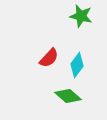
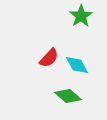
green star: rotated 25 degrees clockwise
cyan diamond: rotated 65 degrees counterclockwise
